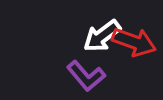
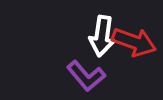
white arrow: rotated 45 degrees counterclockwise
